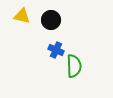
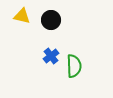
blue cross: moved 5 px left, 6 px down; rotated 28 degrees clockwise
